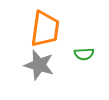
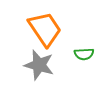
orange trapezoid: rotated 42 degrees counterclockwise
